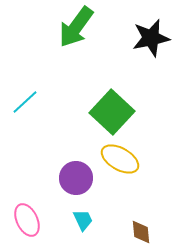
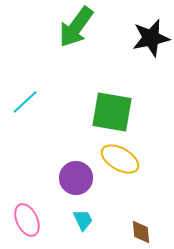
green square: rotated 33 degrees counterclockwise
